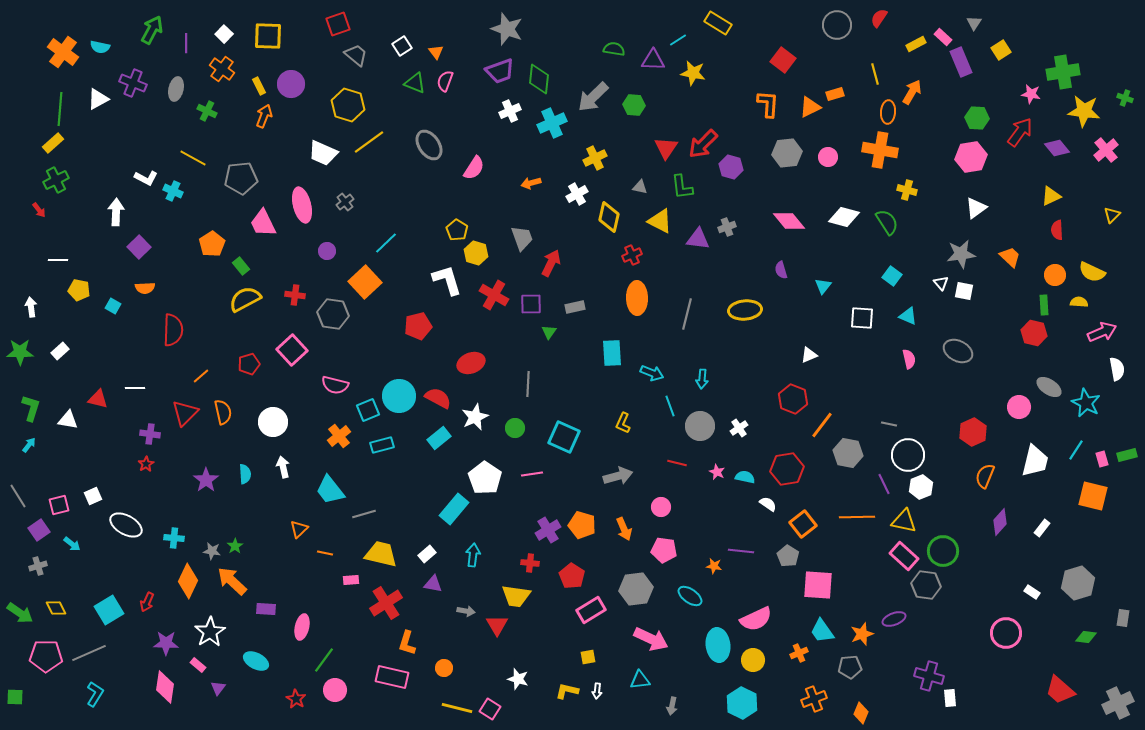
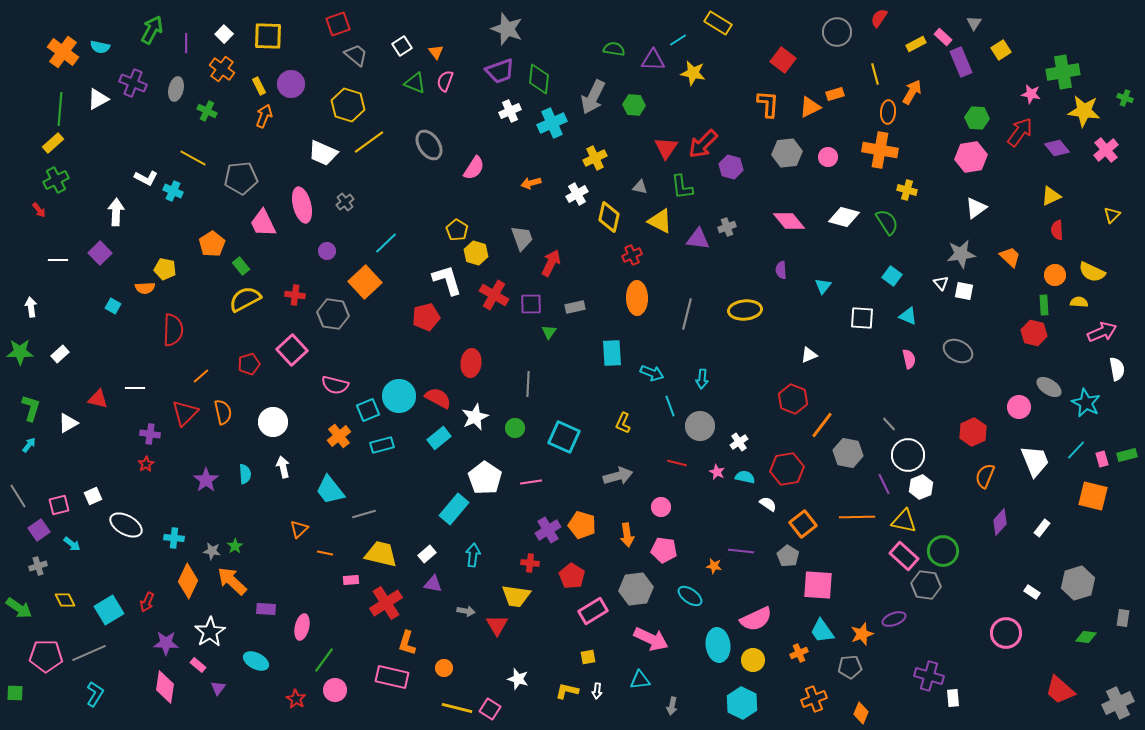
gray circle at (837, 25): moved 7 px down
gray arrow at (593, 97): rotated 20 degrees counterclockwise
purple square at (139, 247): moved 39 px left, 6 px down
purple semicircle at (781, 270): rotated 12 degrees clockwise
yellow pentagon at (79, 290): moved 86 px right, 21 px up
red pentagon at (418, 326): moved 8 px right, 9 px up
white rectangle at (60, 351): moved 3 px down
red ellipse at (471, 363): rotated 64 degrees counterclockwise
white triangle at (68, 420): moved 3 px down; rotated 40 degrees counterclockwise
gray line at (889, 424): rotated 35 degrees clockwise
white cross at (739, 428): moved 14 px down
cyan line at (1076, 450): rotated 10 degrees clockwise
white trapezoid at (1035, 461): rotated 36 degrees counterclockwise
pink line at (532, 474): moved 1 px left, 8 px down
orange arrow at (624, 529): moved 3 px right, 6 px down; rotated 15 degrees clockwise
yellow diamond at (56, 608): moved 9 px right, 8 px up
pink rectangle at (591, 610): moved 2 px right, 1 px down
green arrow at (20, 613): moved 1 px left, 5 px up
green square at (15, 697): moved 4 px up
white rectangle at (950, 698): moved 3 px right
